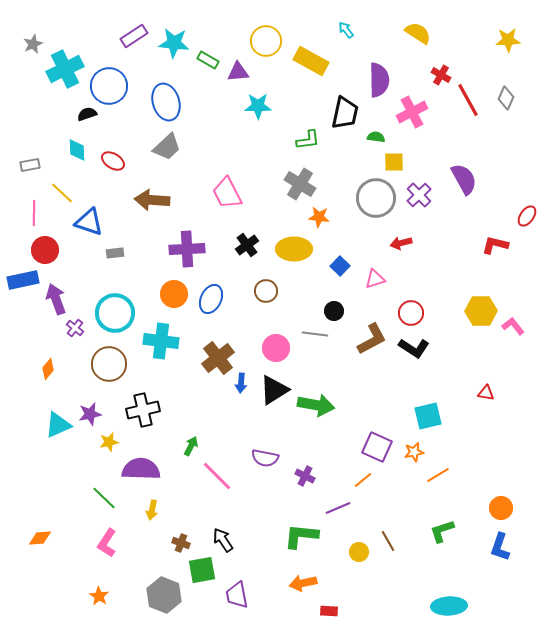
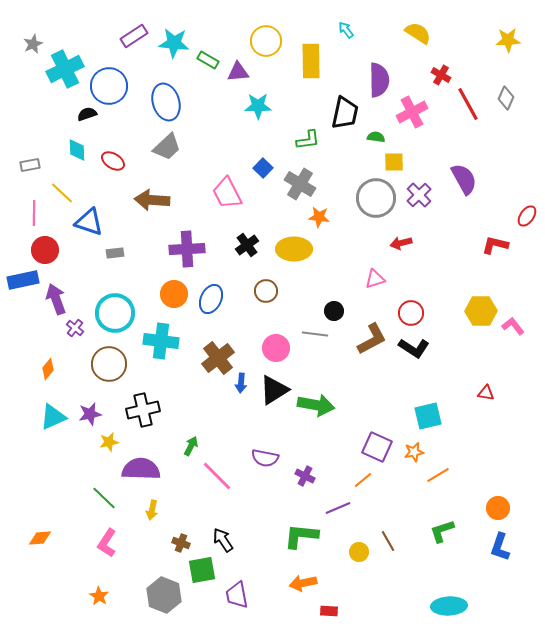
yellow rectangle at (311, 61): rotated 60 degrees clockwise
red line at (468, 100): moved 4 px down
blue square at (340, 266): moved 77 px left, 98 px up
cyan triangle at (58, 425): moved 5 px left, 8 px up
orange circle at (501, 508): moved 3 px left
